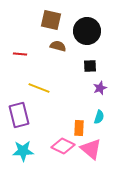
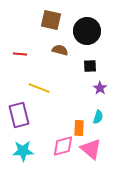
brown semicircle: moved 2 px right, 4 px down
purple star: rotated 16 degrees counterclockwise
cyan semicircle: moved 1 px left
pink diamond: rotated 40 degrees counterclockwise
